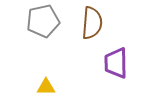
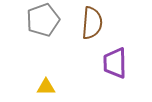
gray pentagon: moved 1 px up; rotated 8 degrees counterclockwise
purple trapezoid: moved 1 px left
